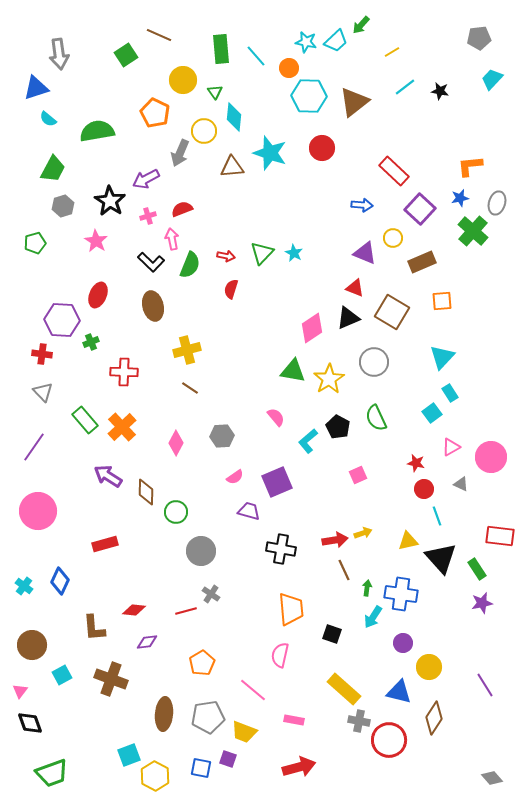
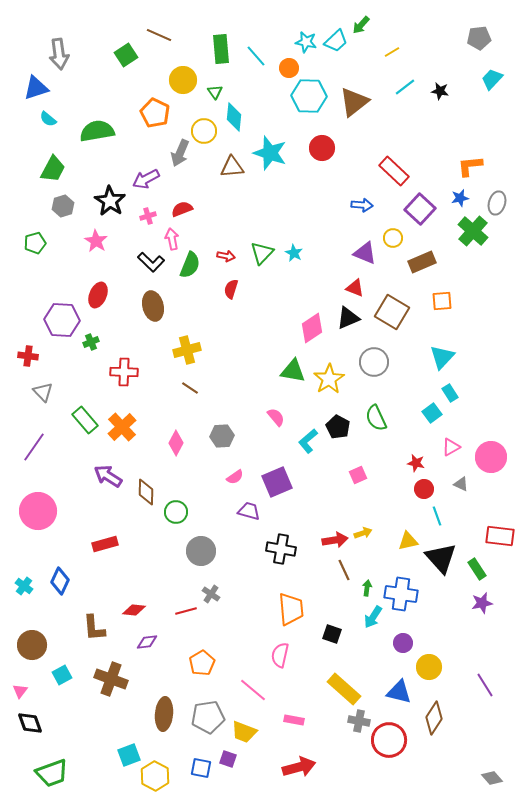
red cross at (42, 354): moved 14 px left, 2 px down
